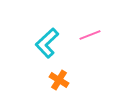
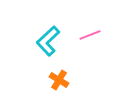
cyan L-shape: moved 1 px right, 2 px up
